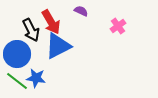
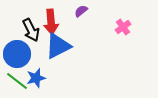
purple semicircle: rotated 64 degrees counterclockwise
red arrow: rotated 25 degrees clockwise
pink cross: moved 5 px right, 1 px down
blue star: rotated 24 degrees counterclockwise
